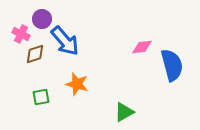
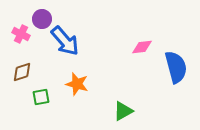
brown diamond: moved 13 px left, 18 px down
blue semicircle: moved 4 px right, 2 px down
green triangle: moved 1 px left, 1 px up
